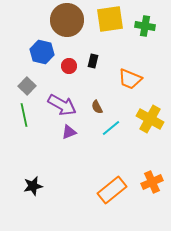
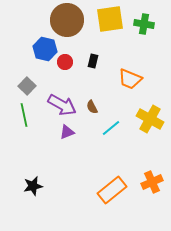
green cross: moved 1 px left, 2 px up
blue hexagon: moved 3 px right, 3 px up
red circle: moved 4 px left, 4 px up
brown semicircle: moved 5 px left
purple triangle: moved 2 px left
